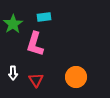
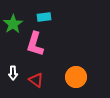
red triangle: rotated 21 degrees counterclockwise
